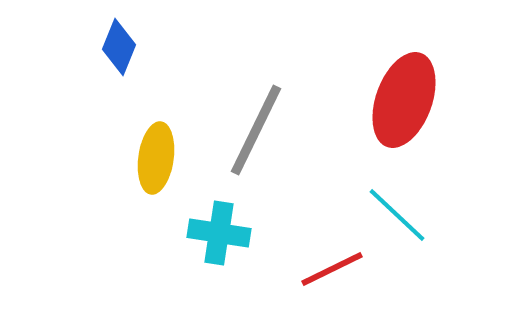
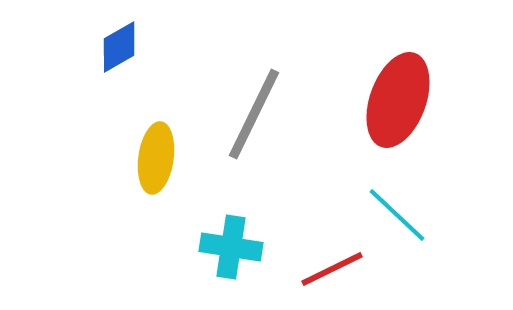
blue diamond: rotated 38 degrees clockwise
red ellipse: moved 6 px left
gray line: moved 2 px left, 16 px up
cyan cross: moved 12 px right, 14 px down
